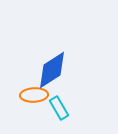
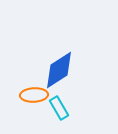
blue diamond: moved 7 px right
